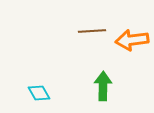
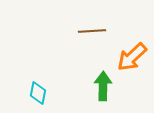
orange arrow: moved 17 px down; rotated 36 degrees counterclockwise
cyan diamond: moved 1 px left; rotated 40 degrees clockwise
